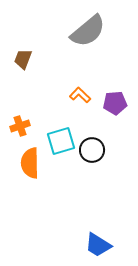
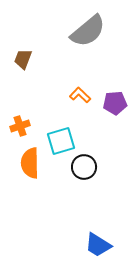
black circle: moved 8 px left, 17 px down
